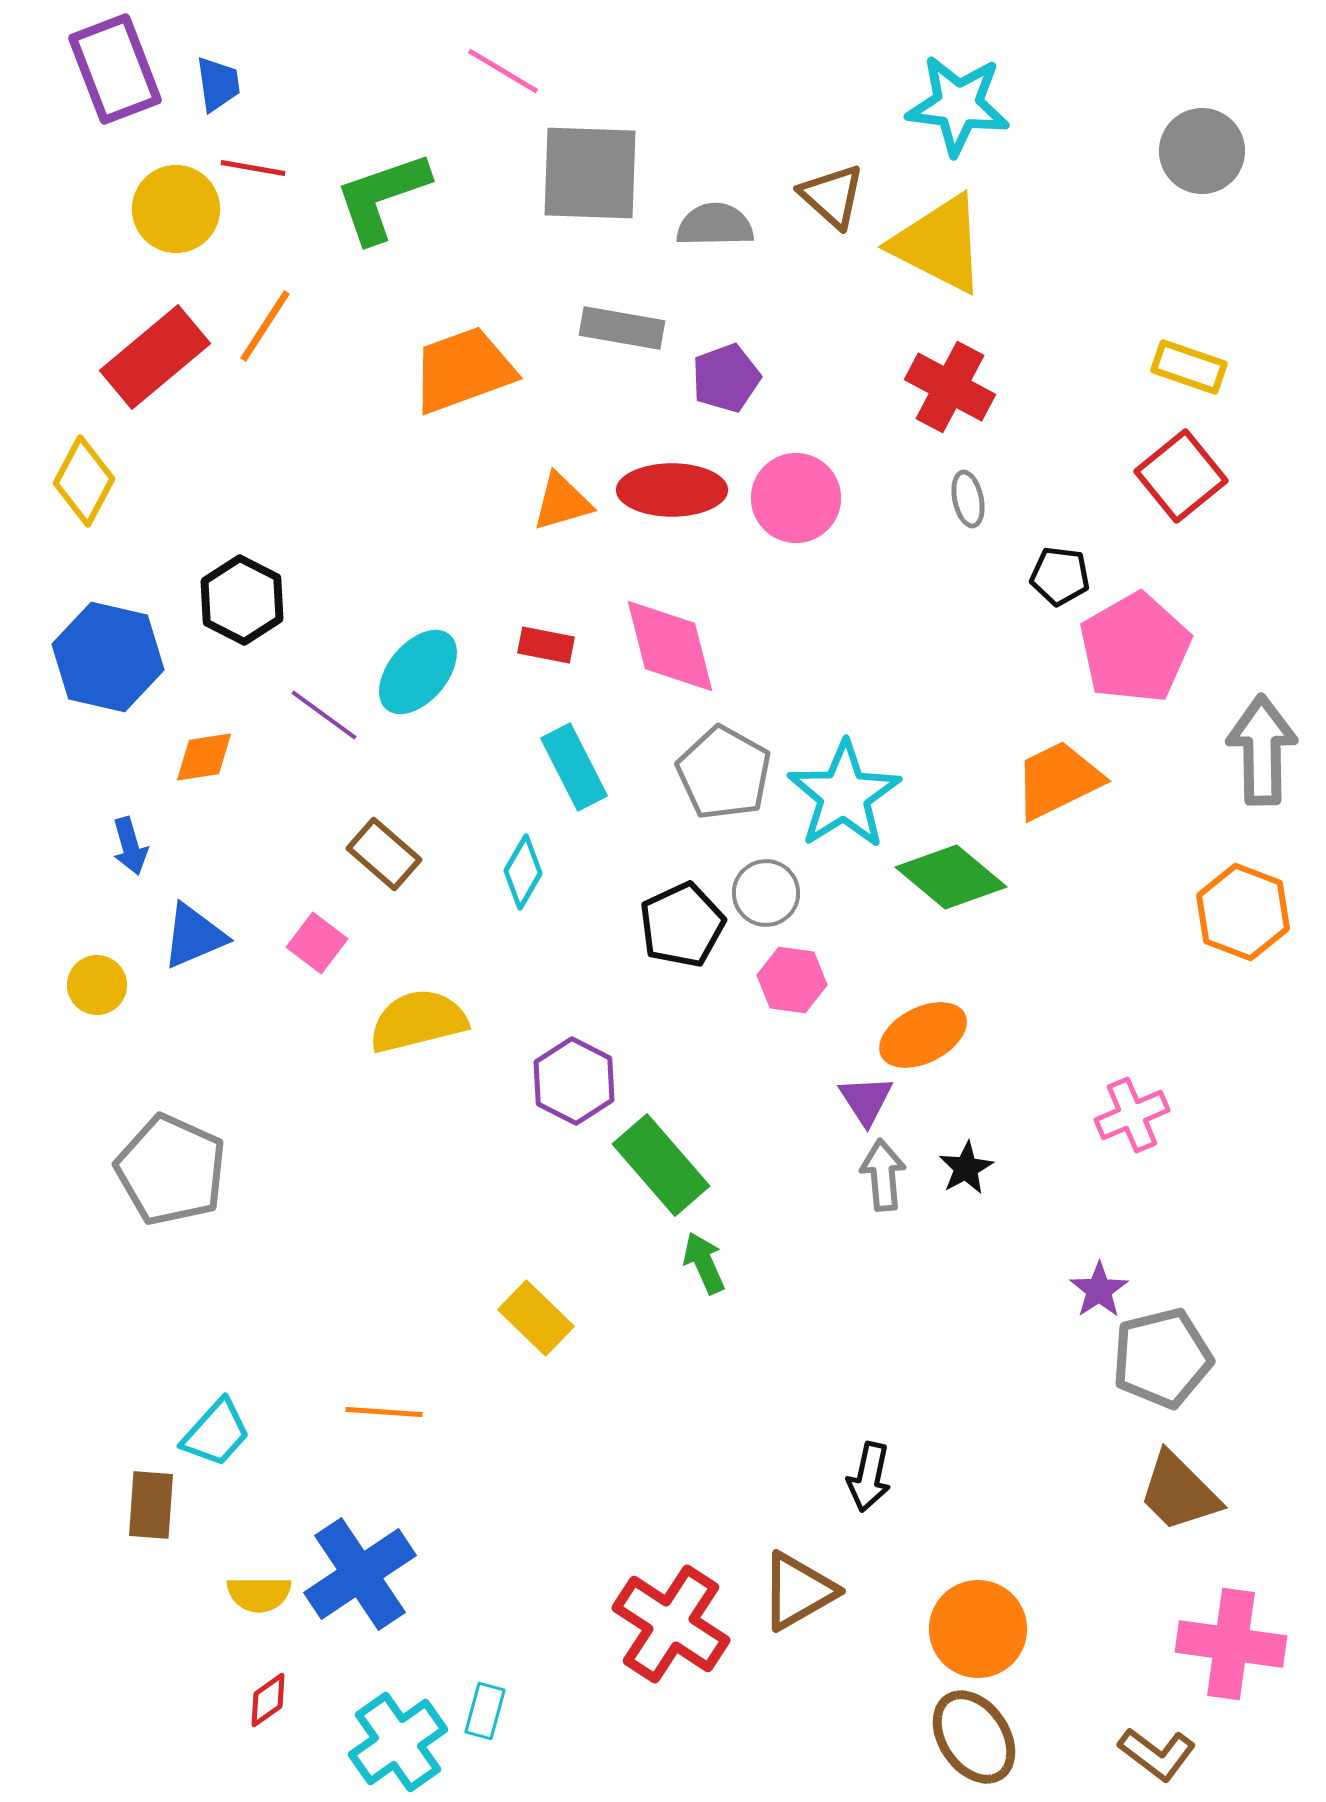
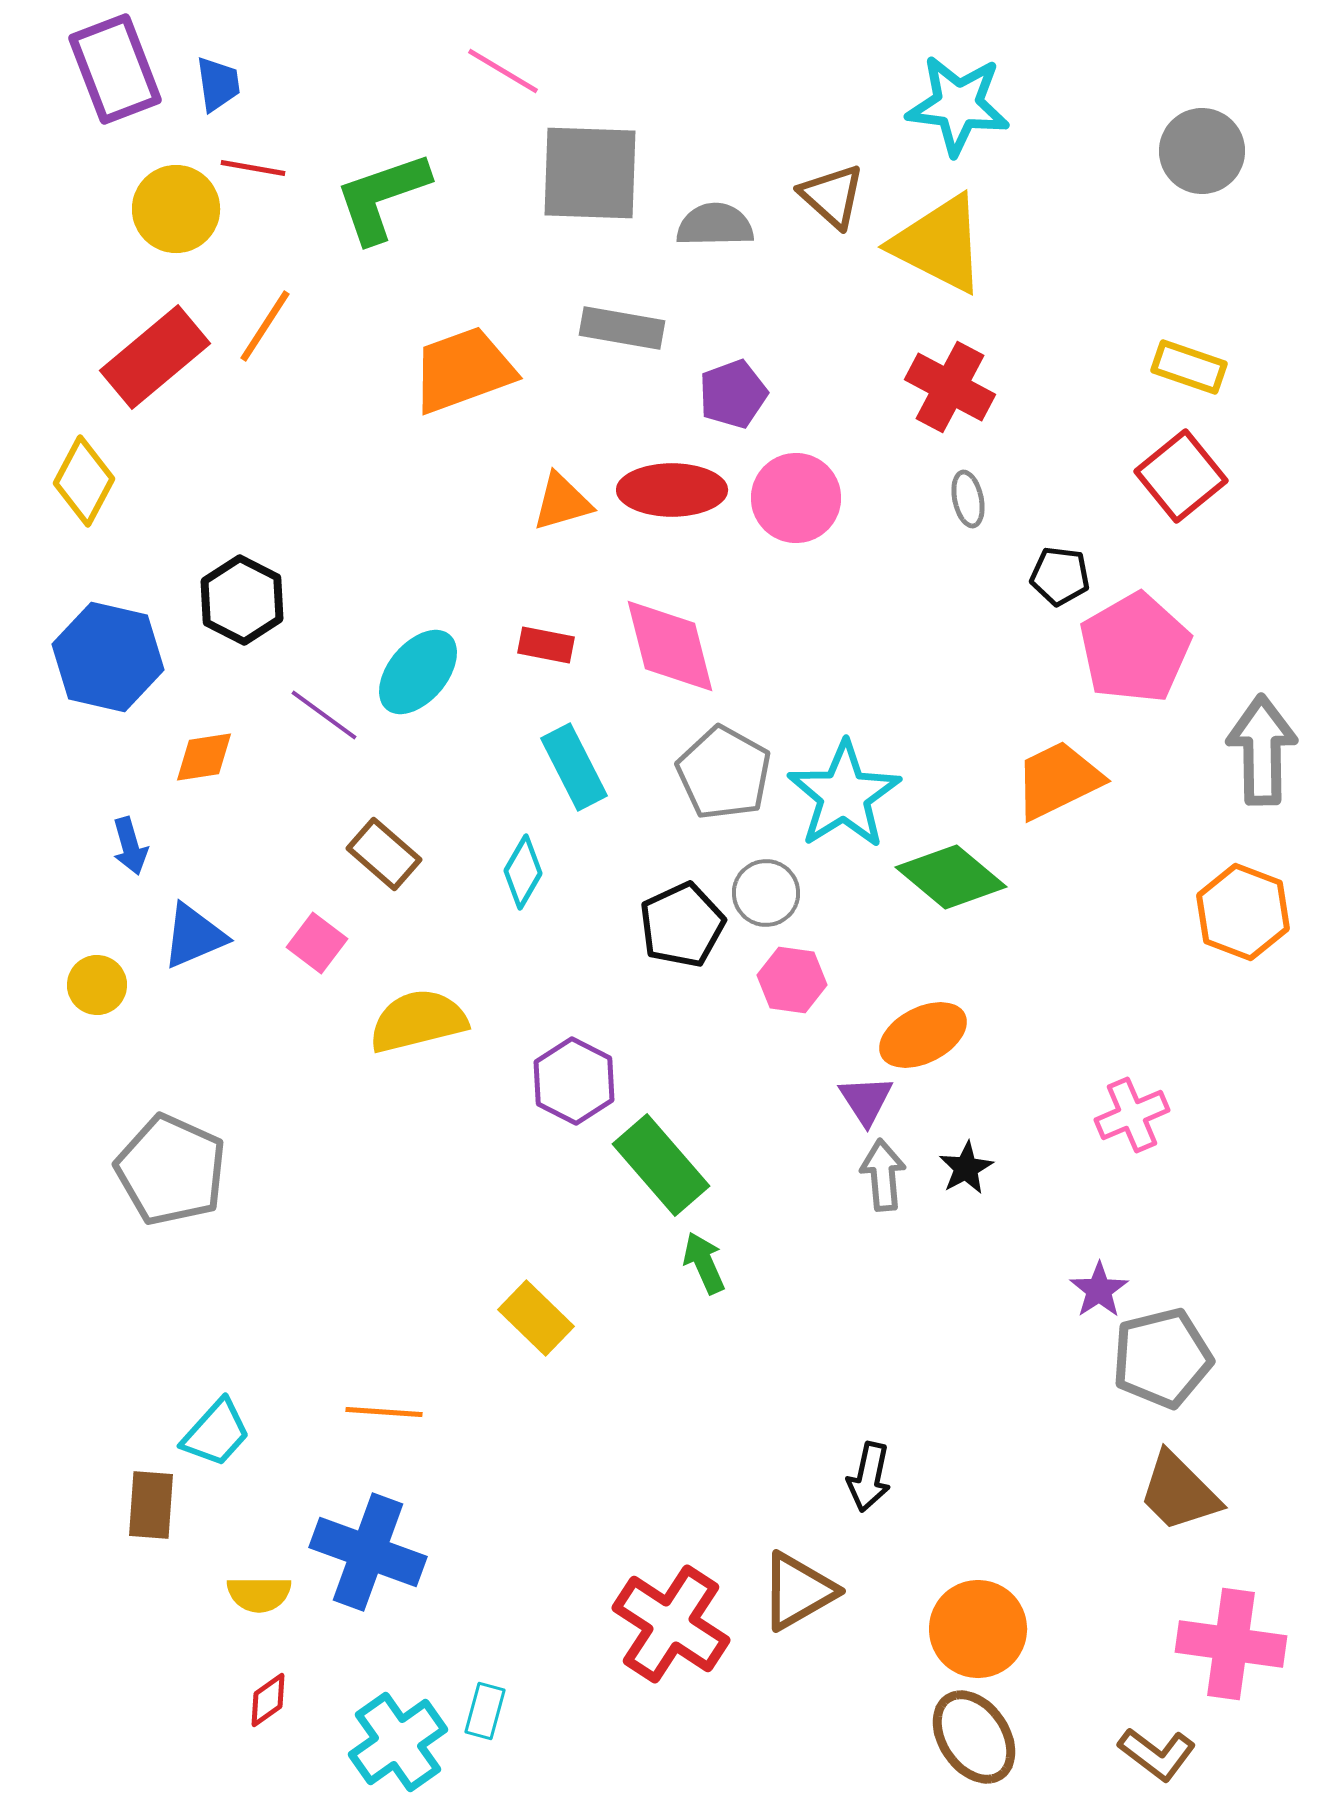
purple pentagon at (726, 378): moved 7 px right, 16 px down
blue cross at (360, 1574): moved 8 px right, 22 px up; rotated 36 degrees counterclockwise
